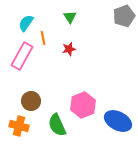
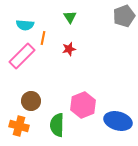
cyan semicircle: moved 1 px left, 2 px down; rotated 120 degrees counterclockwise
orange line: rotated 24 degrees clockwise
pink rectangle: rotated 16 degrees clockwise
blue ellipse: rotated 12 degrees counterclockwise
green semicircle: rotated 25 degrees clockwise
